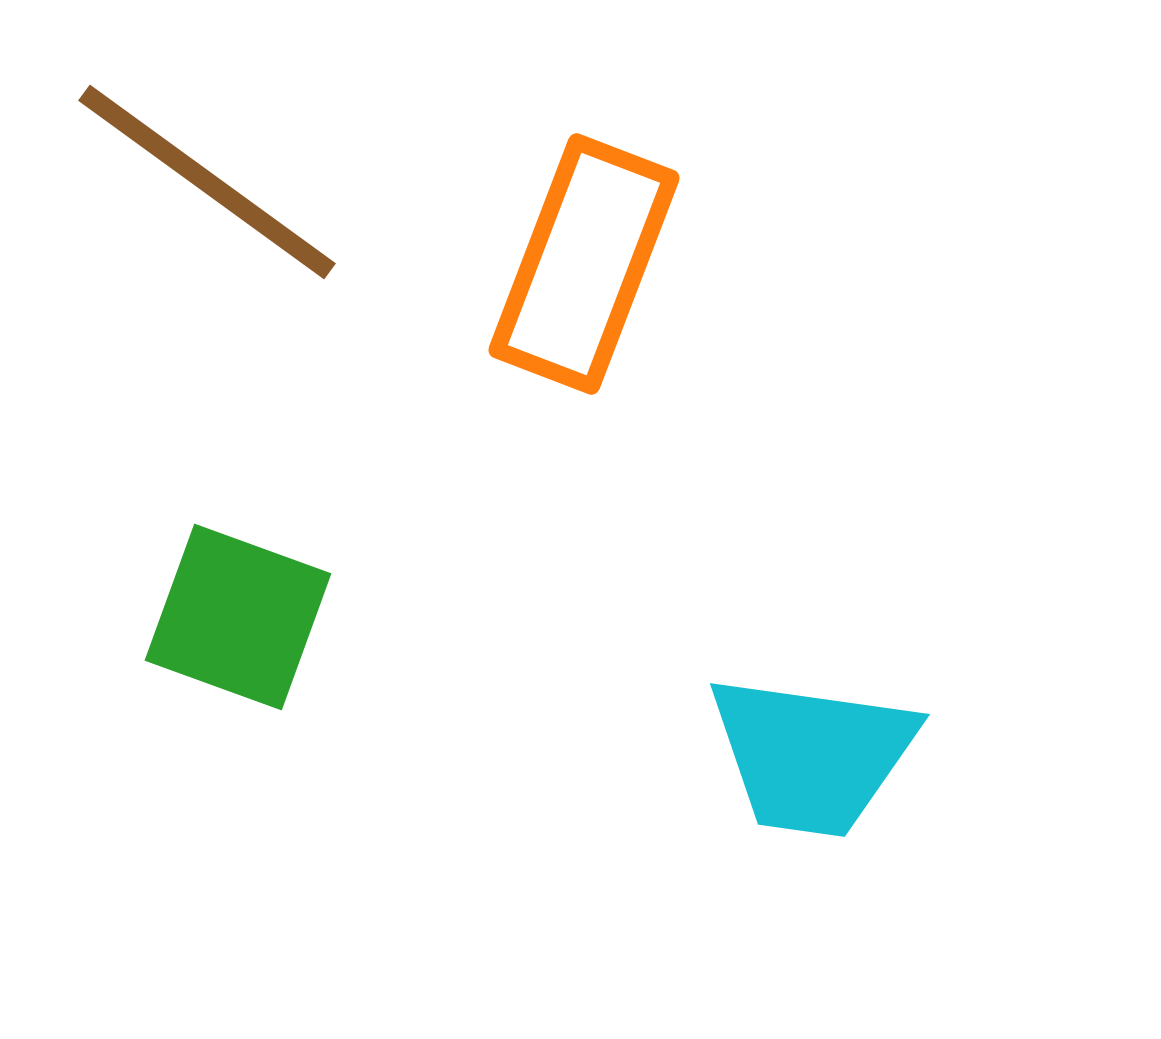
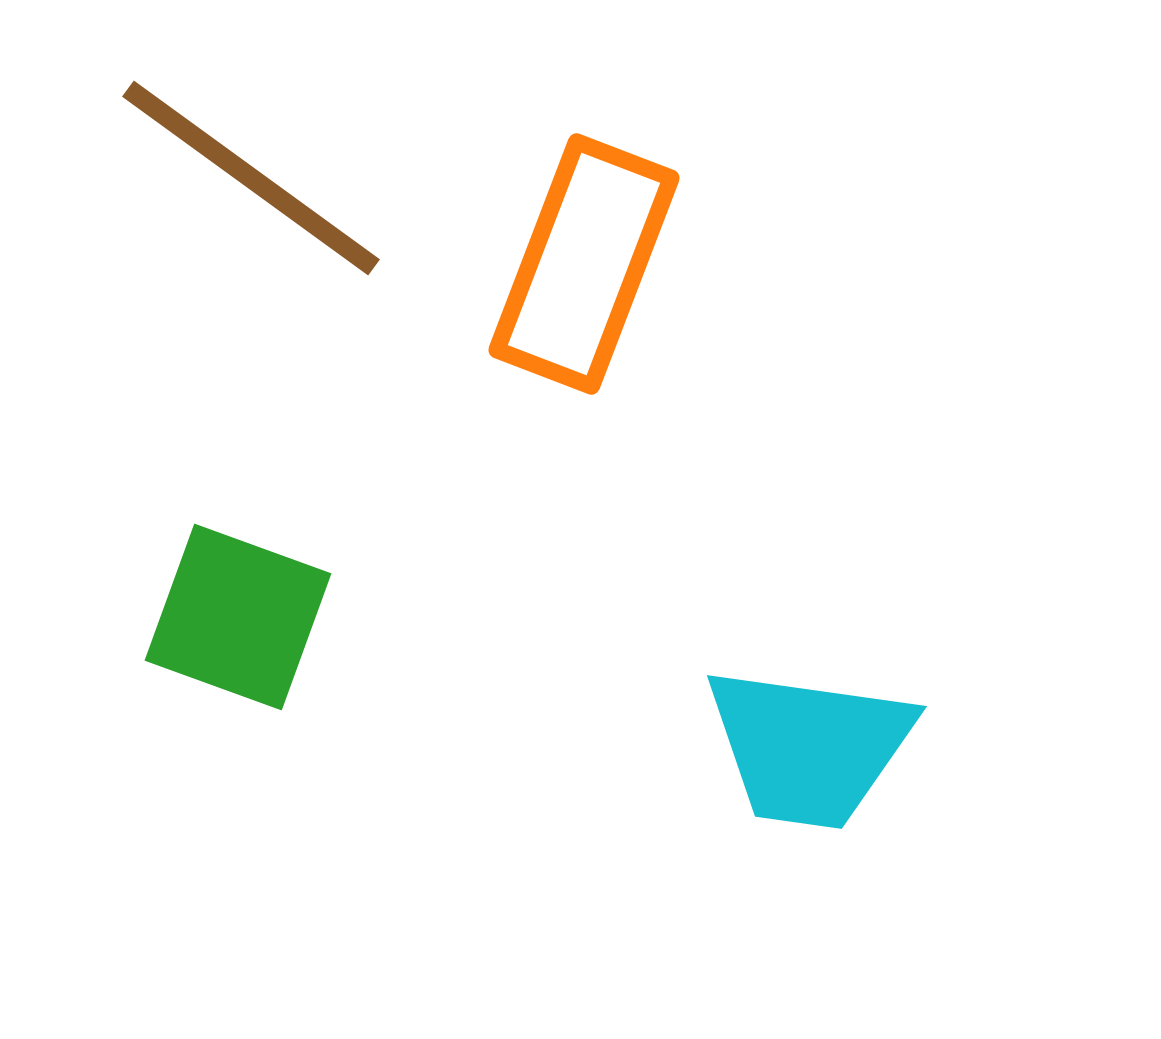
brown line: moved 44 px right, 4 px up
cyan trapezoid: moved 3 px left, 8 px up
